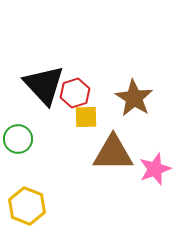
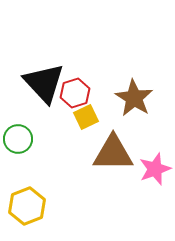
black triangle: moved 2 px up
yellow square: rotated 25 degrees counterclockwise
yellow hexagon: rotated 18 degrees clockwise
